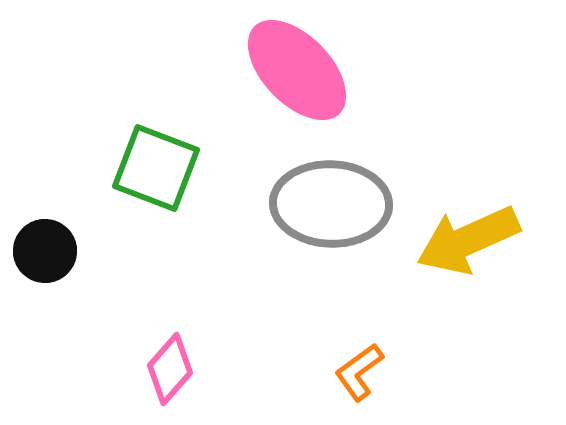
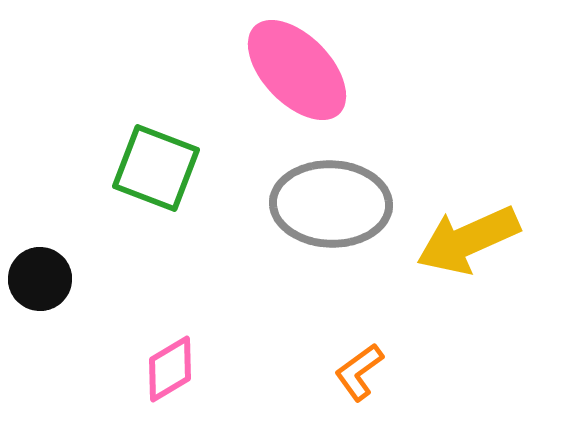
black circle: moved 5 px left, 28 px down
pink diamond: rotated 18 degrees clockwise
